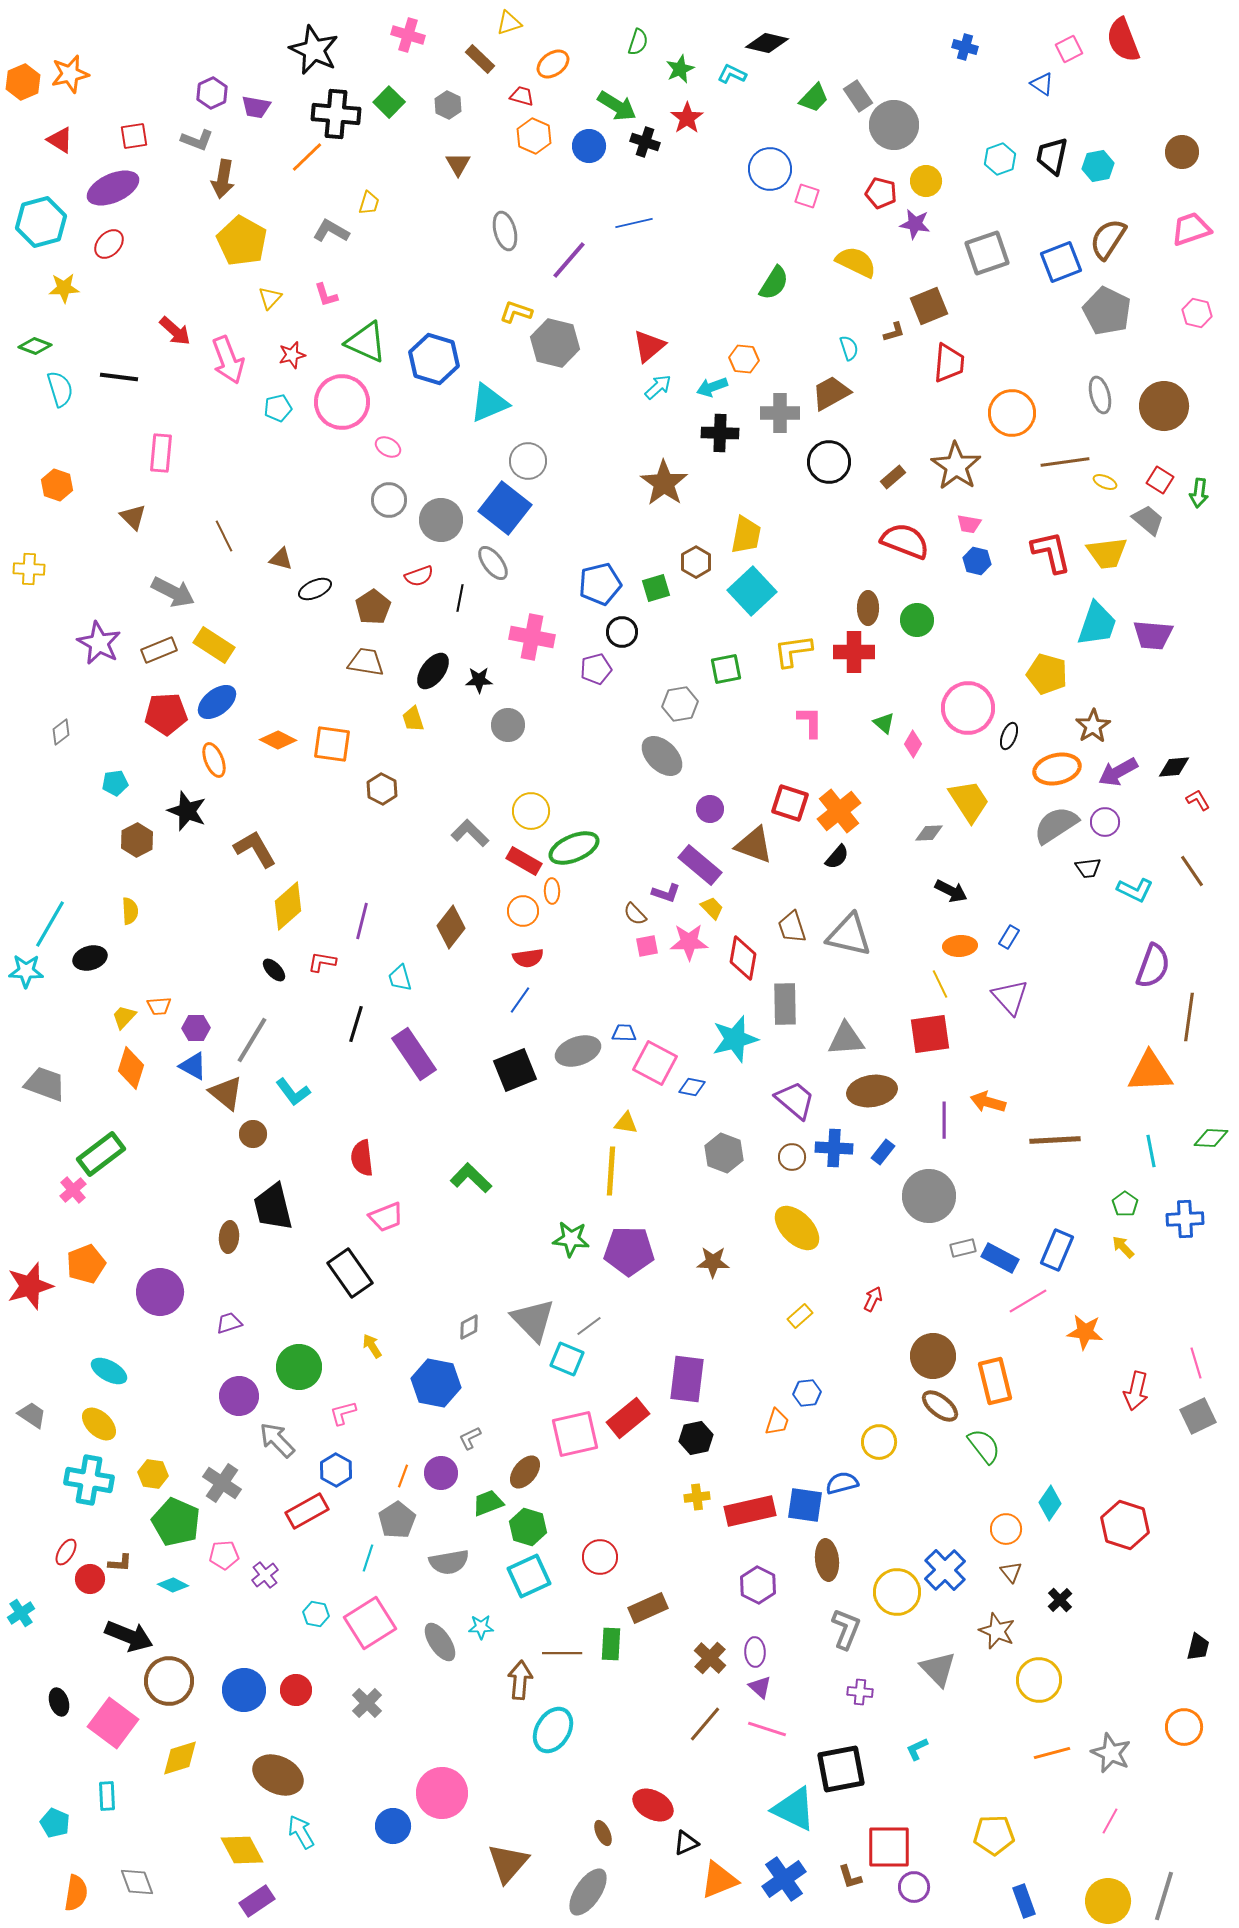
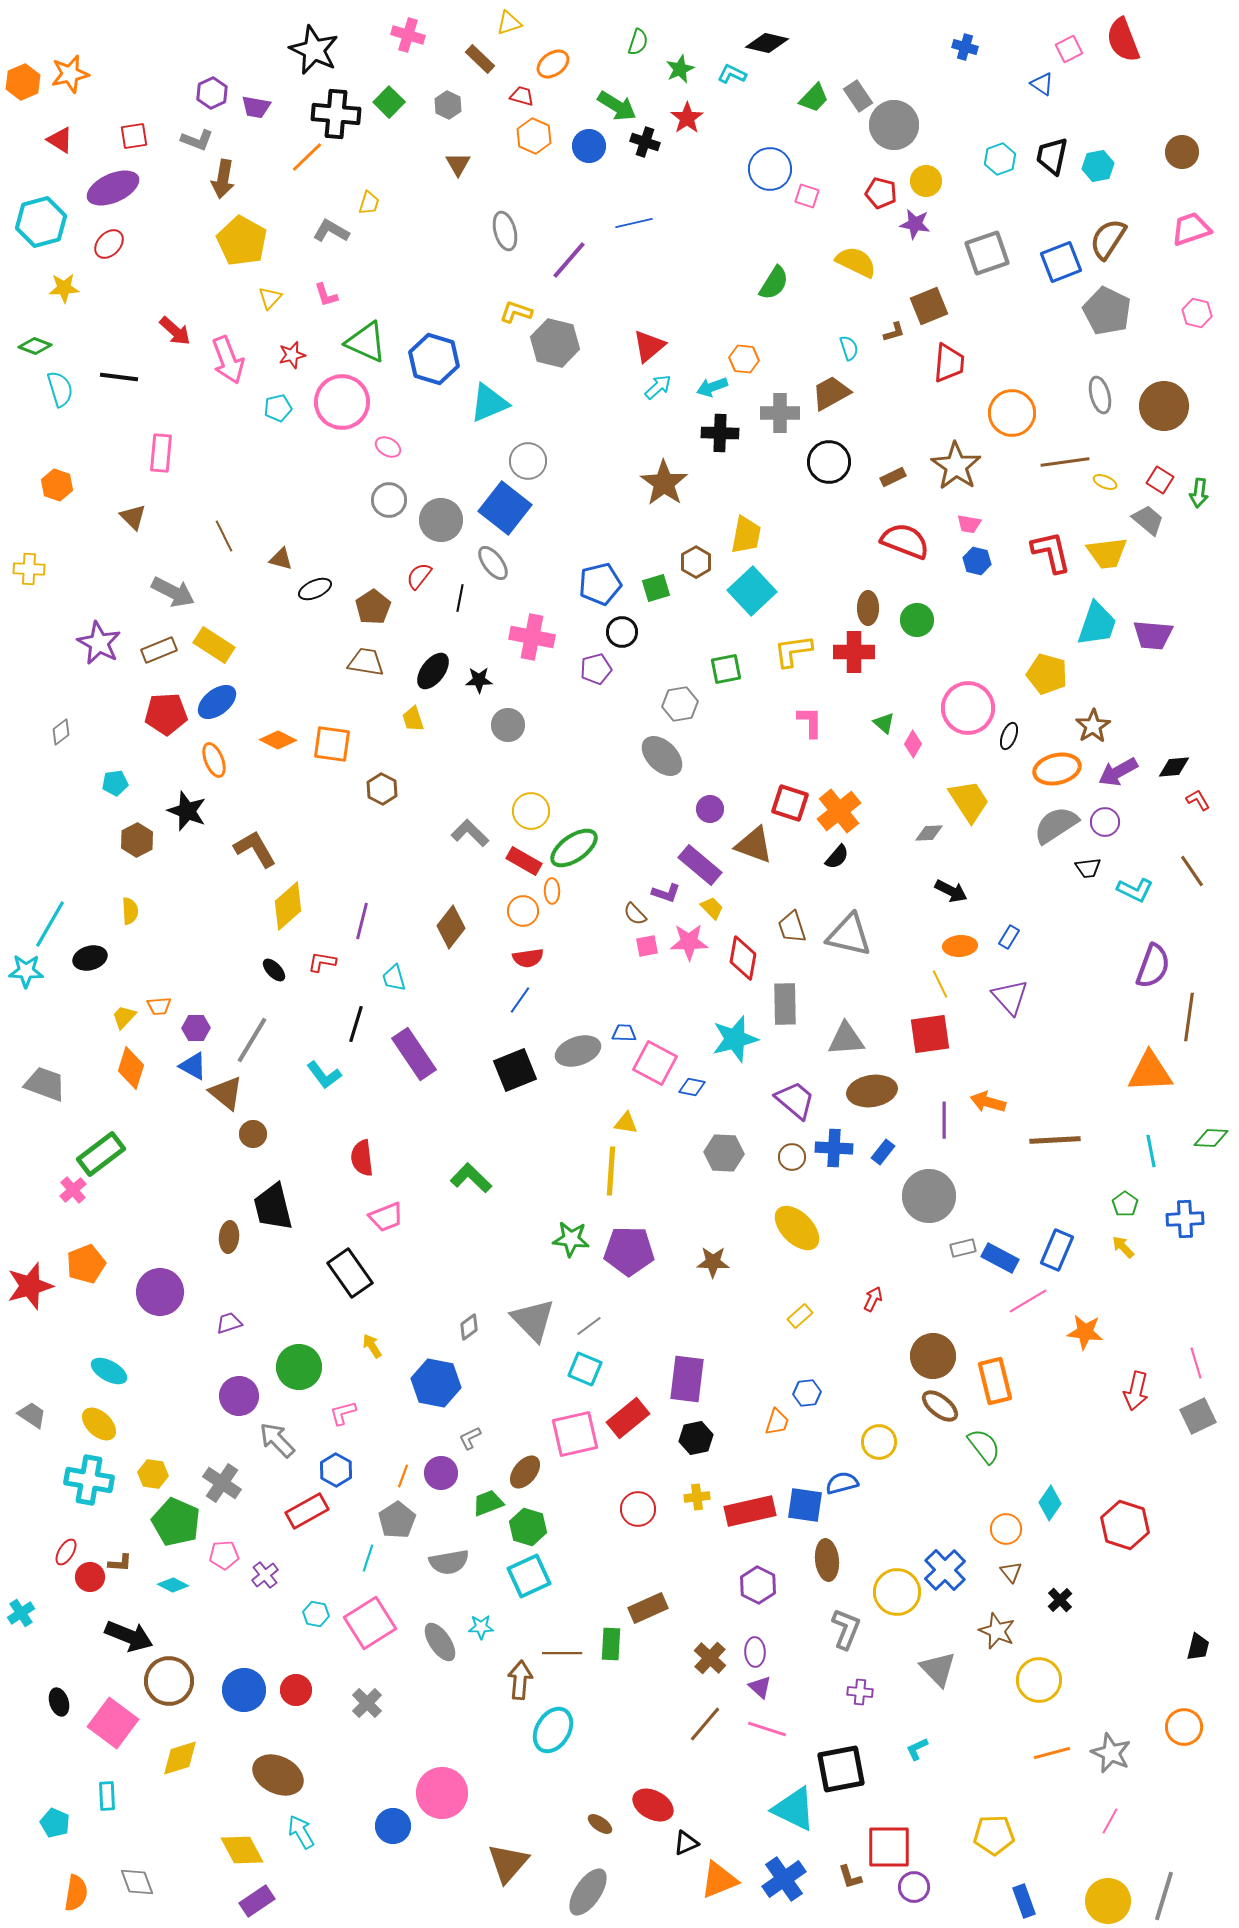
brown rectangle at (893, 477): rotated 15 degrees clockwise
red semicircle at (419, 576): rotated 148 degrees clockwise
green ellipse at (574, 848): rotated 12 degrees counterclockwise
cyan trapezoid at (400, 978): moved 6 px left
cyan L-shape at (293, 1092): moved 31 px right, 17 px up
gray hexagon at (724, 1153): rotated 18 degrees counterclockwise
gray diamond at (469, 1327): rotated 8 degrees counterclockwise
cyan square at (567, 1359): moved 18 px right, 10 px down
red circle at (600, 1557): moved 38 px right, 48 px up
red circle at (90, 1579): moved 2 px up
brown ellipse at (603, 1833): moved 3 px left, 9 px up; rotated 30 degrees counterclockwise
